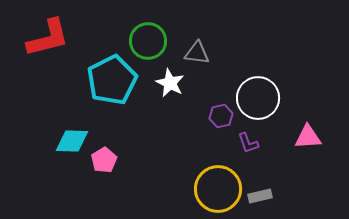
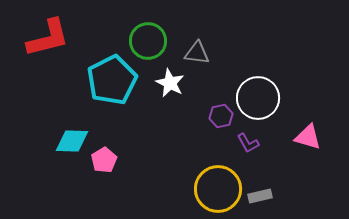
pink triangle: rotated 20 degrees clockwise
purple L-shape: rotated 10 degrees counterclockwise
